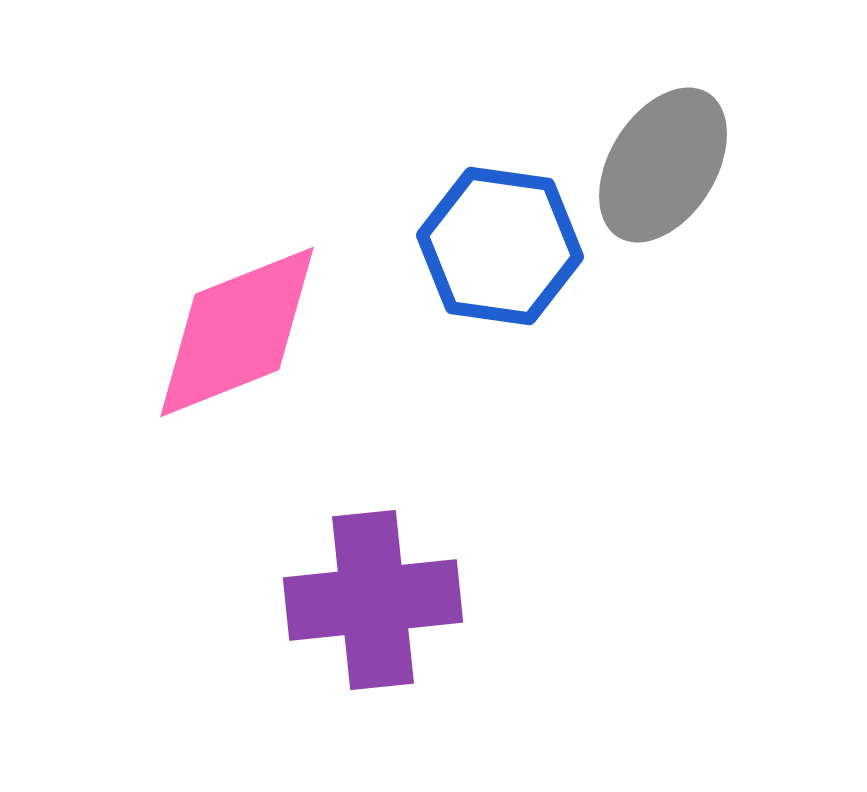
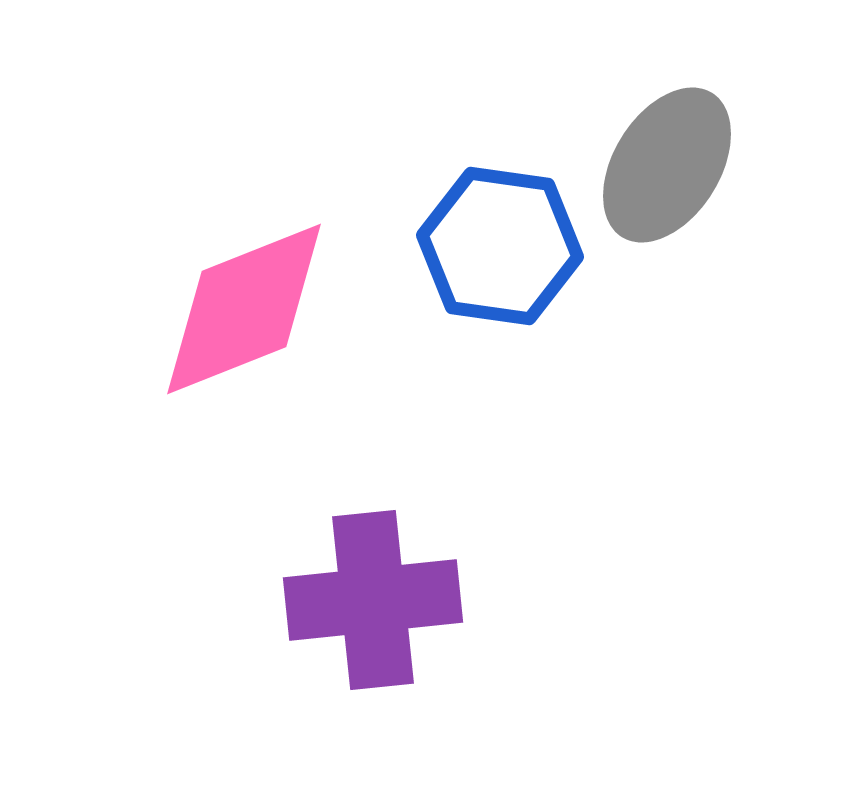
gray ellipse: moved 4 px right
pink diamond: moved 7 px right, 23 px up
